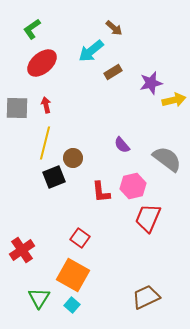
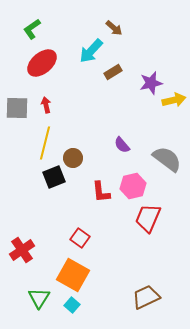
cyan arrow: rotated 8 degrees counterclockwise
